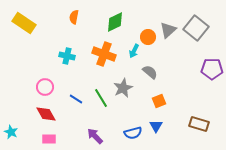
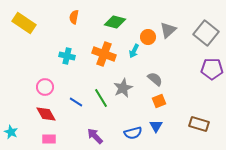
green diamond: rotated 40 degrees clockwise
gray square: moved 10 px right, 5 px down
gray semicircle: moved 5 px right, 7 px down
blue line: moved 3 px down
